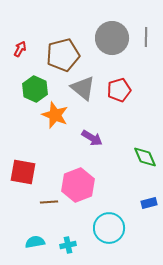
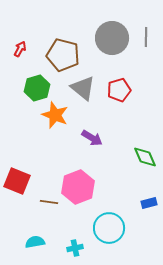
brown pentagon: rotated 28 degrees clockwise
green hexagon: moved 2 px right, 1 px up; rotated 20 degrees clockwise
red square: moved 6 px left, 9 px down; rotated 12 degrees clockwise
pink hexagon: moved 2 px down
brown line: rotated 12 degrees clockwise
cyan cross: moved 7 px right, 3 px down
